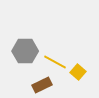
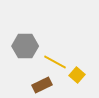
gray hexagon: moved 5 px up
yellow square: moved 1 px left, 3 px down
